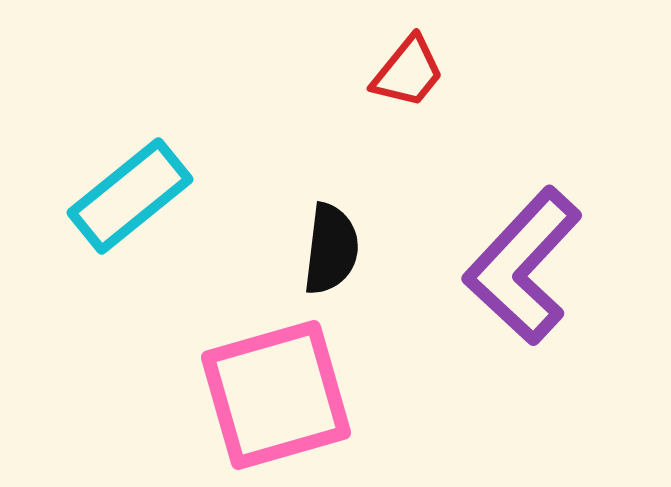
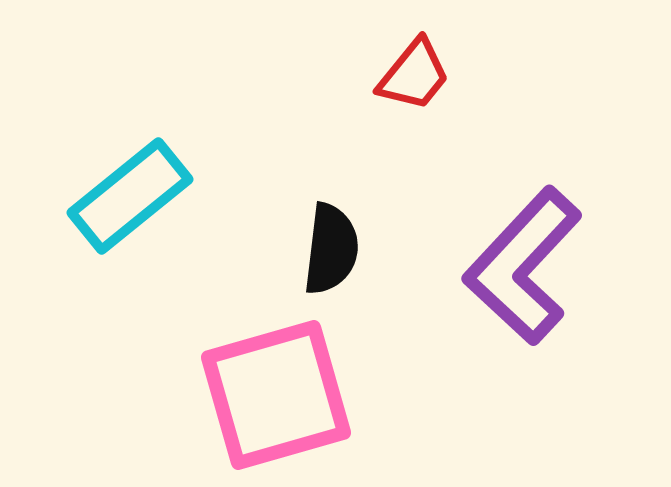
red trapezoid: moved 6 px right, 3 px down
